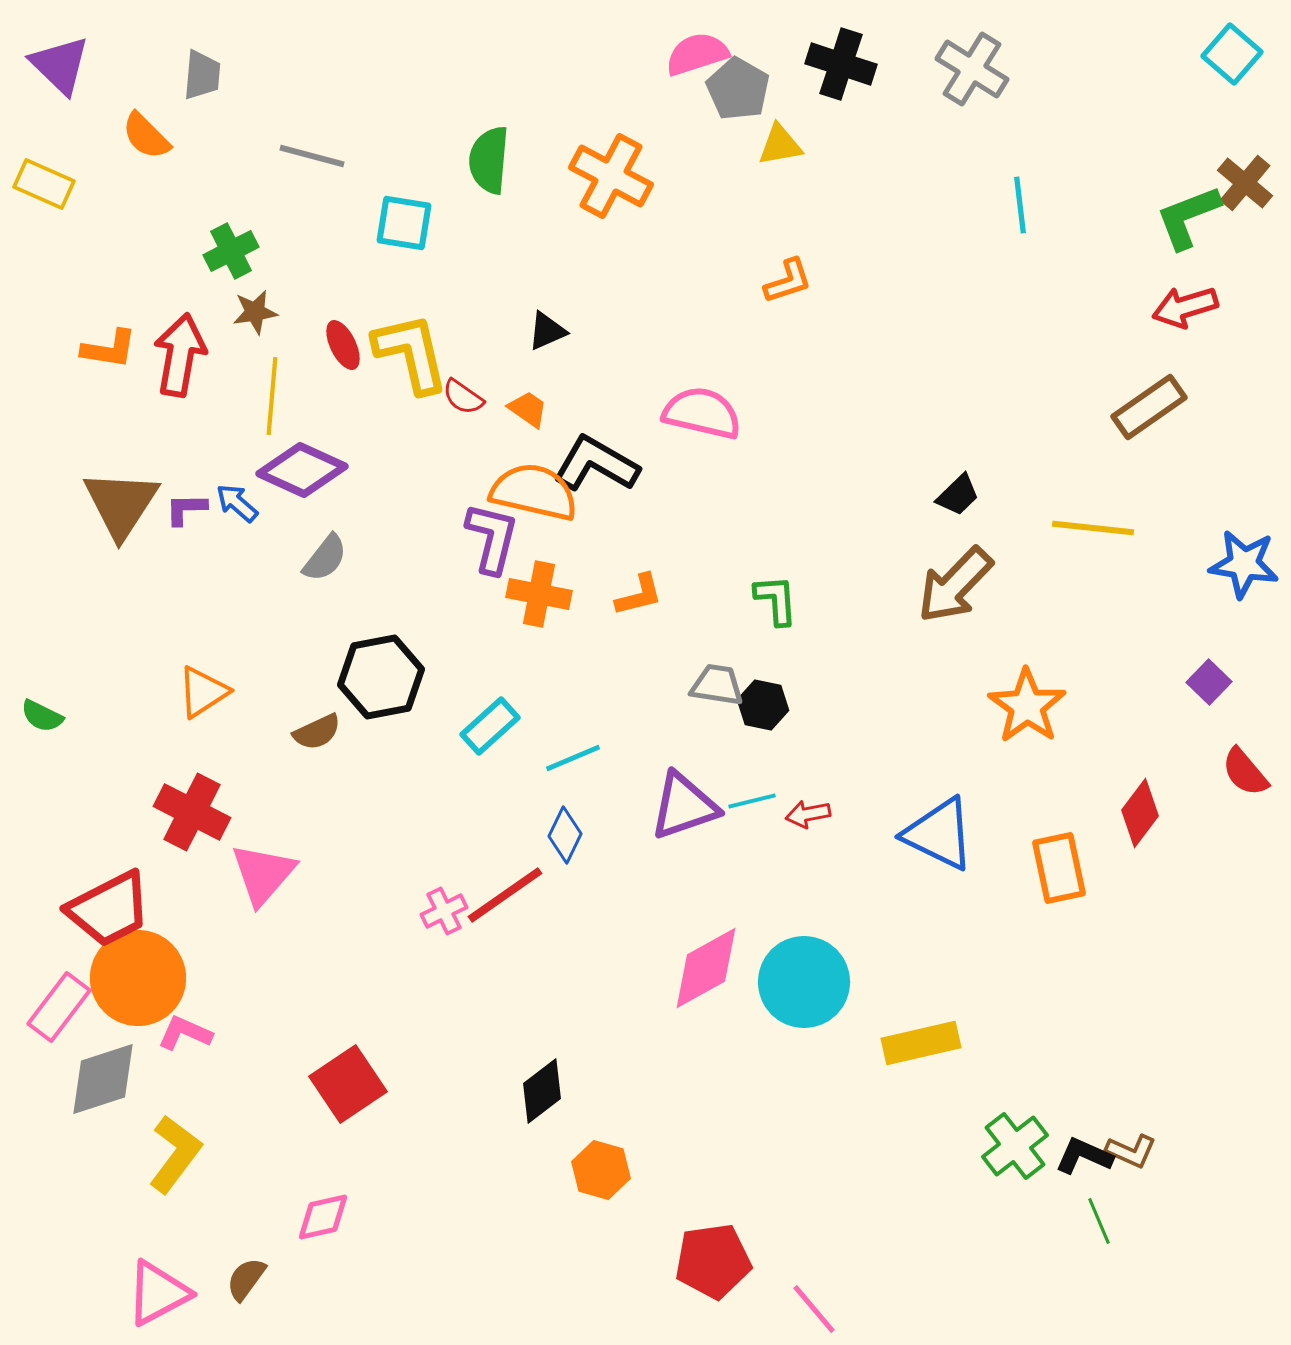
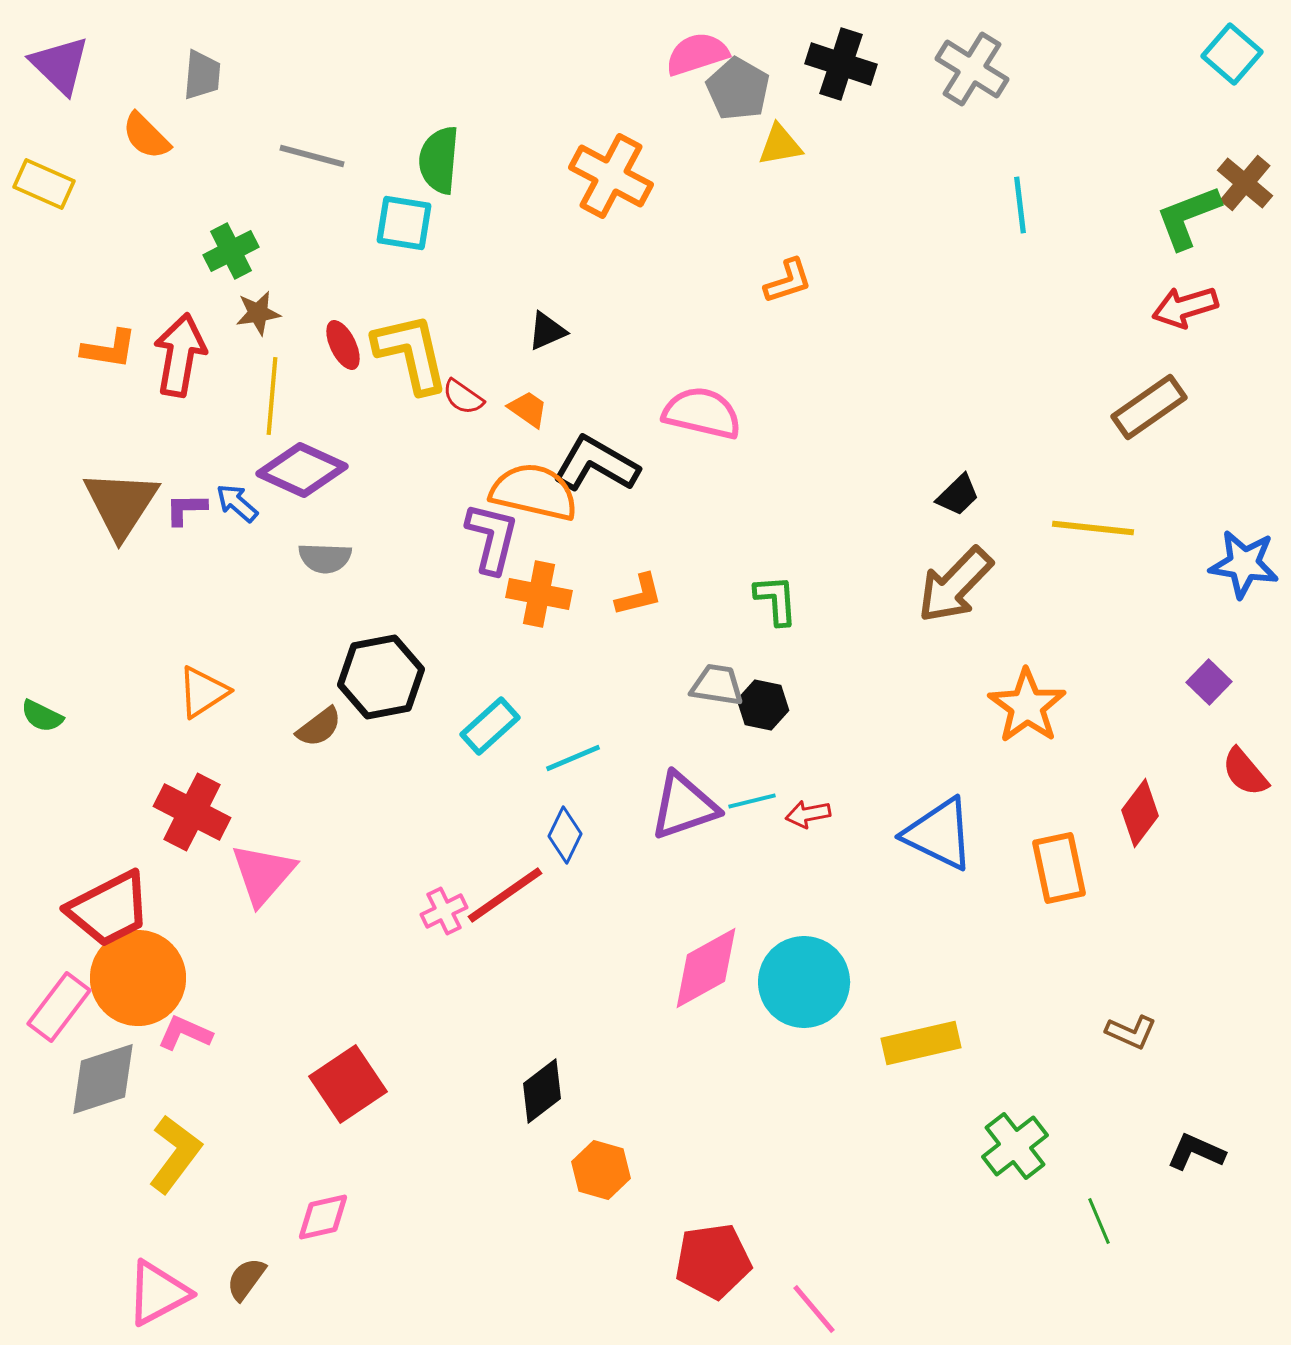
green semicircle at (489, 160): moved 50 px left
brown star at (255, 312): moved 3 px right, 1 px down
gray semicircle at (325, 558): rotated 54 degrees clockwise
brown semicircle at (317, 732): moved 2 px right, 5 px up; rotated 12 degrees counterclockwise
brown L-shape at (1131, 1151): moved 119 px up
black L-shape at (1084, 1156): moved 112 px right, 4 px up
